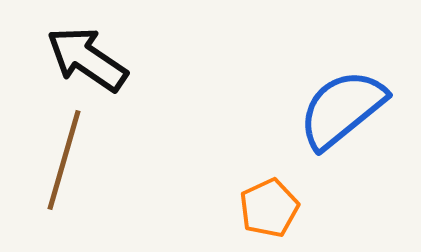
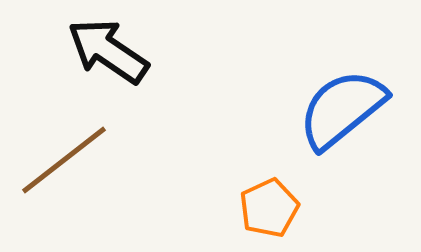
black arrow: moved 21 px right, 8 px up
brown line: rotated 36 degrees clockwise
